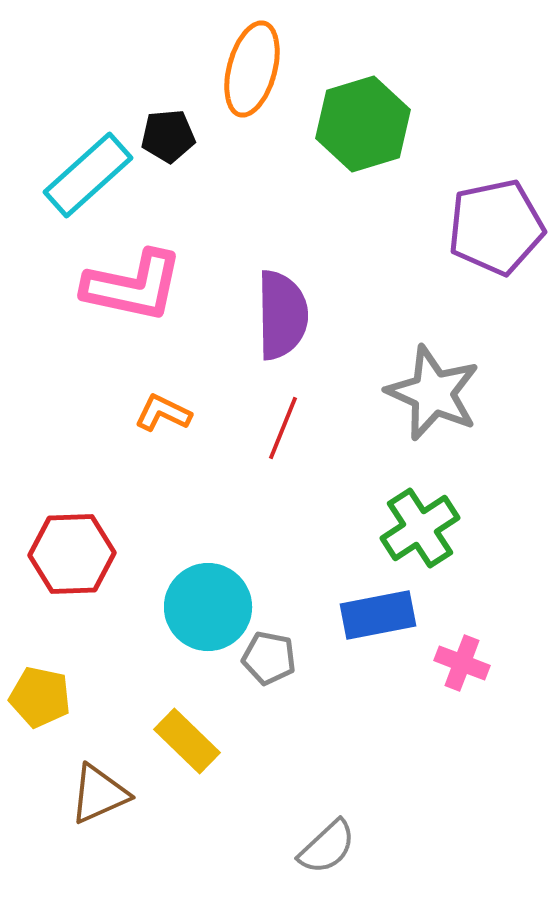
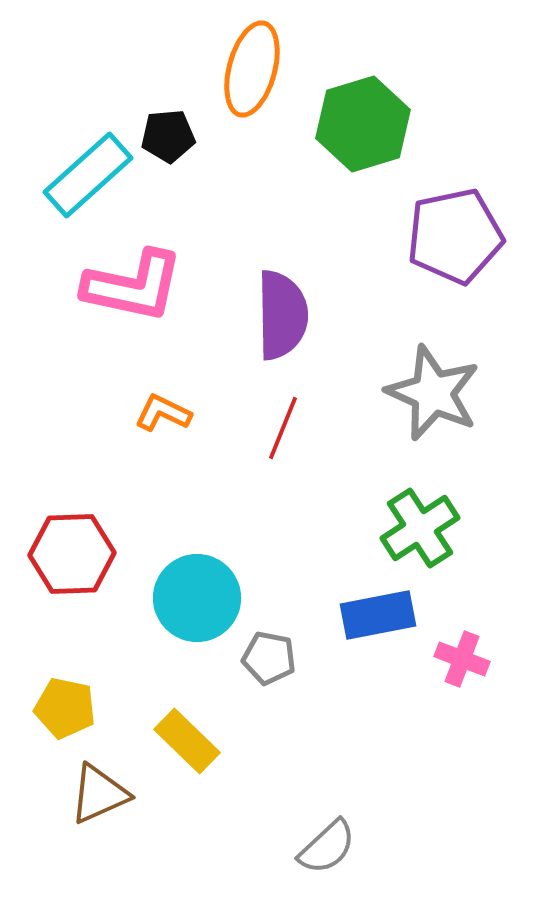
purple pentagon: moved 41 px left, 9 px down
cyan circle: moved 11 px left, 9 px up
pink cross: moved 4 px up
yellow pentagon: moved 25 px right, 11 px down
